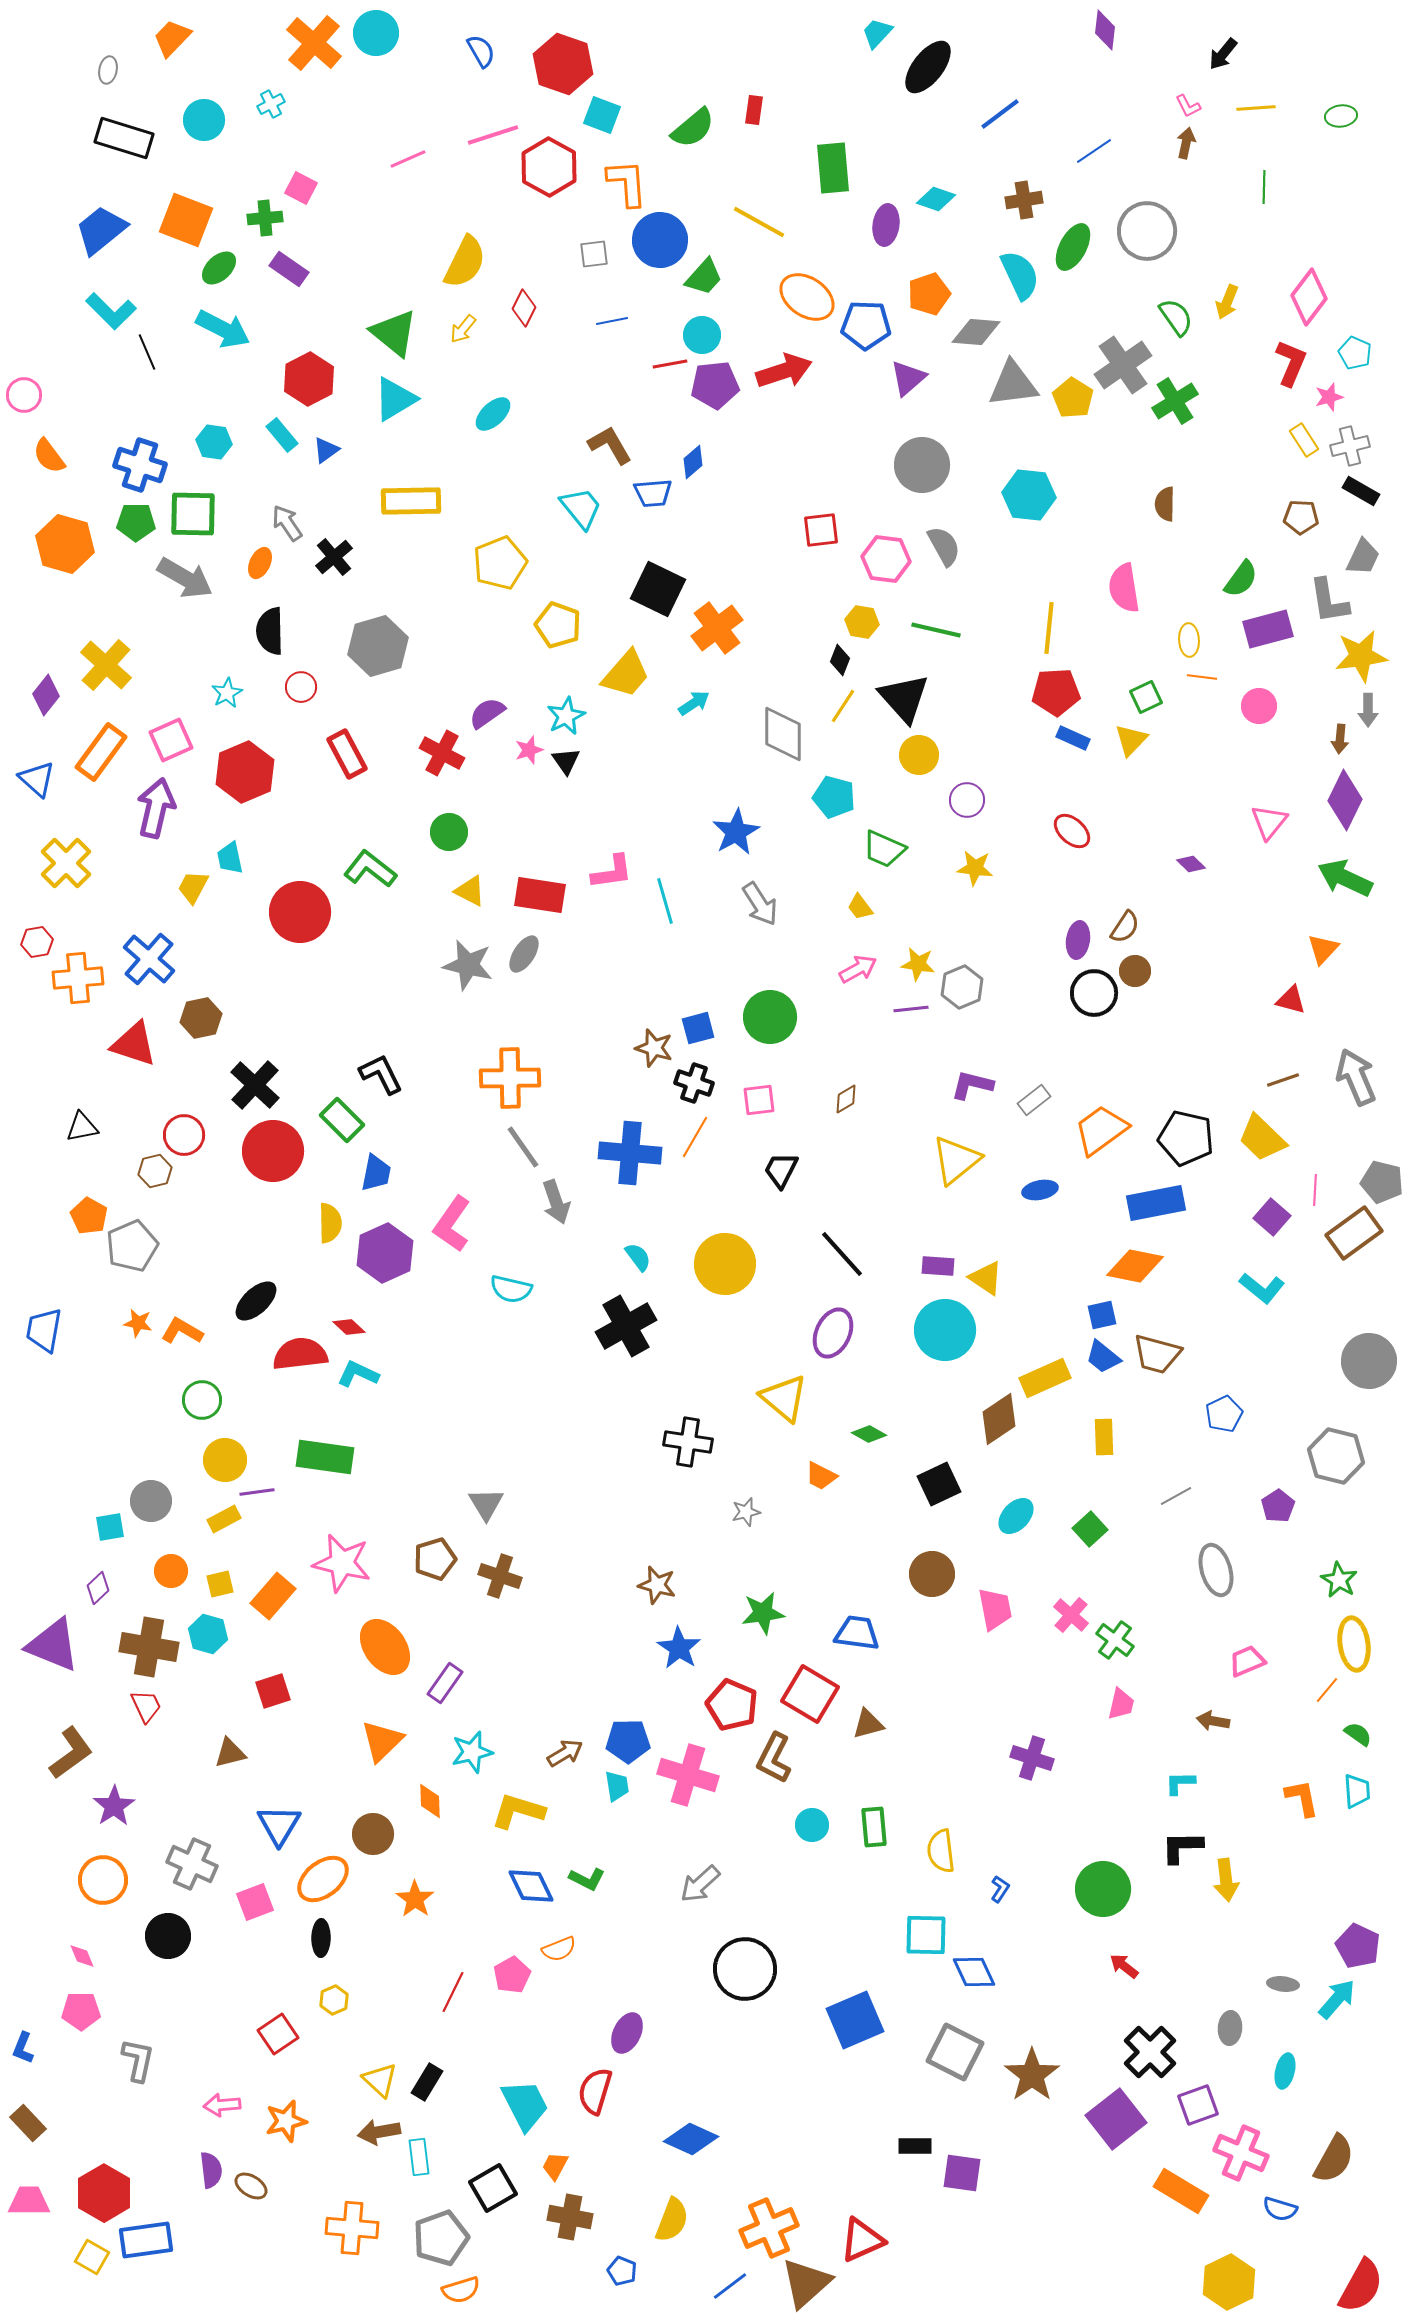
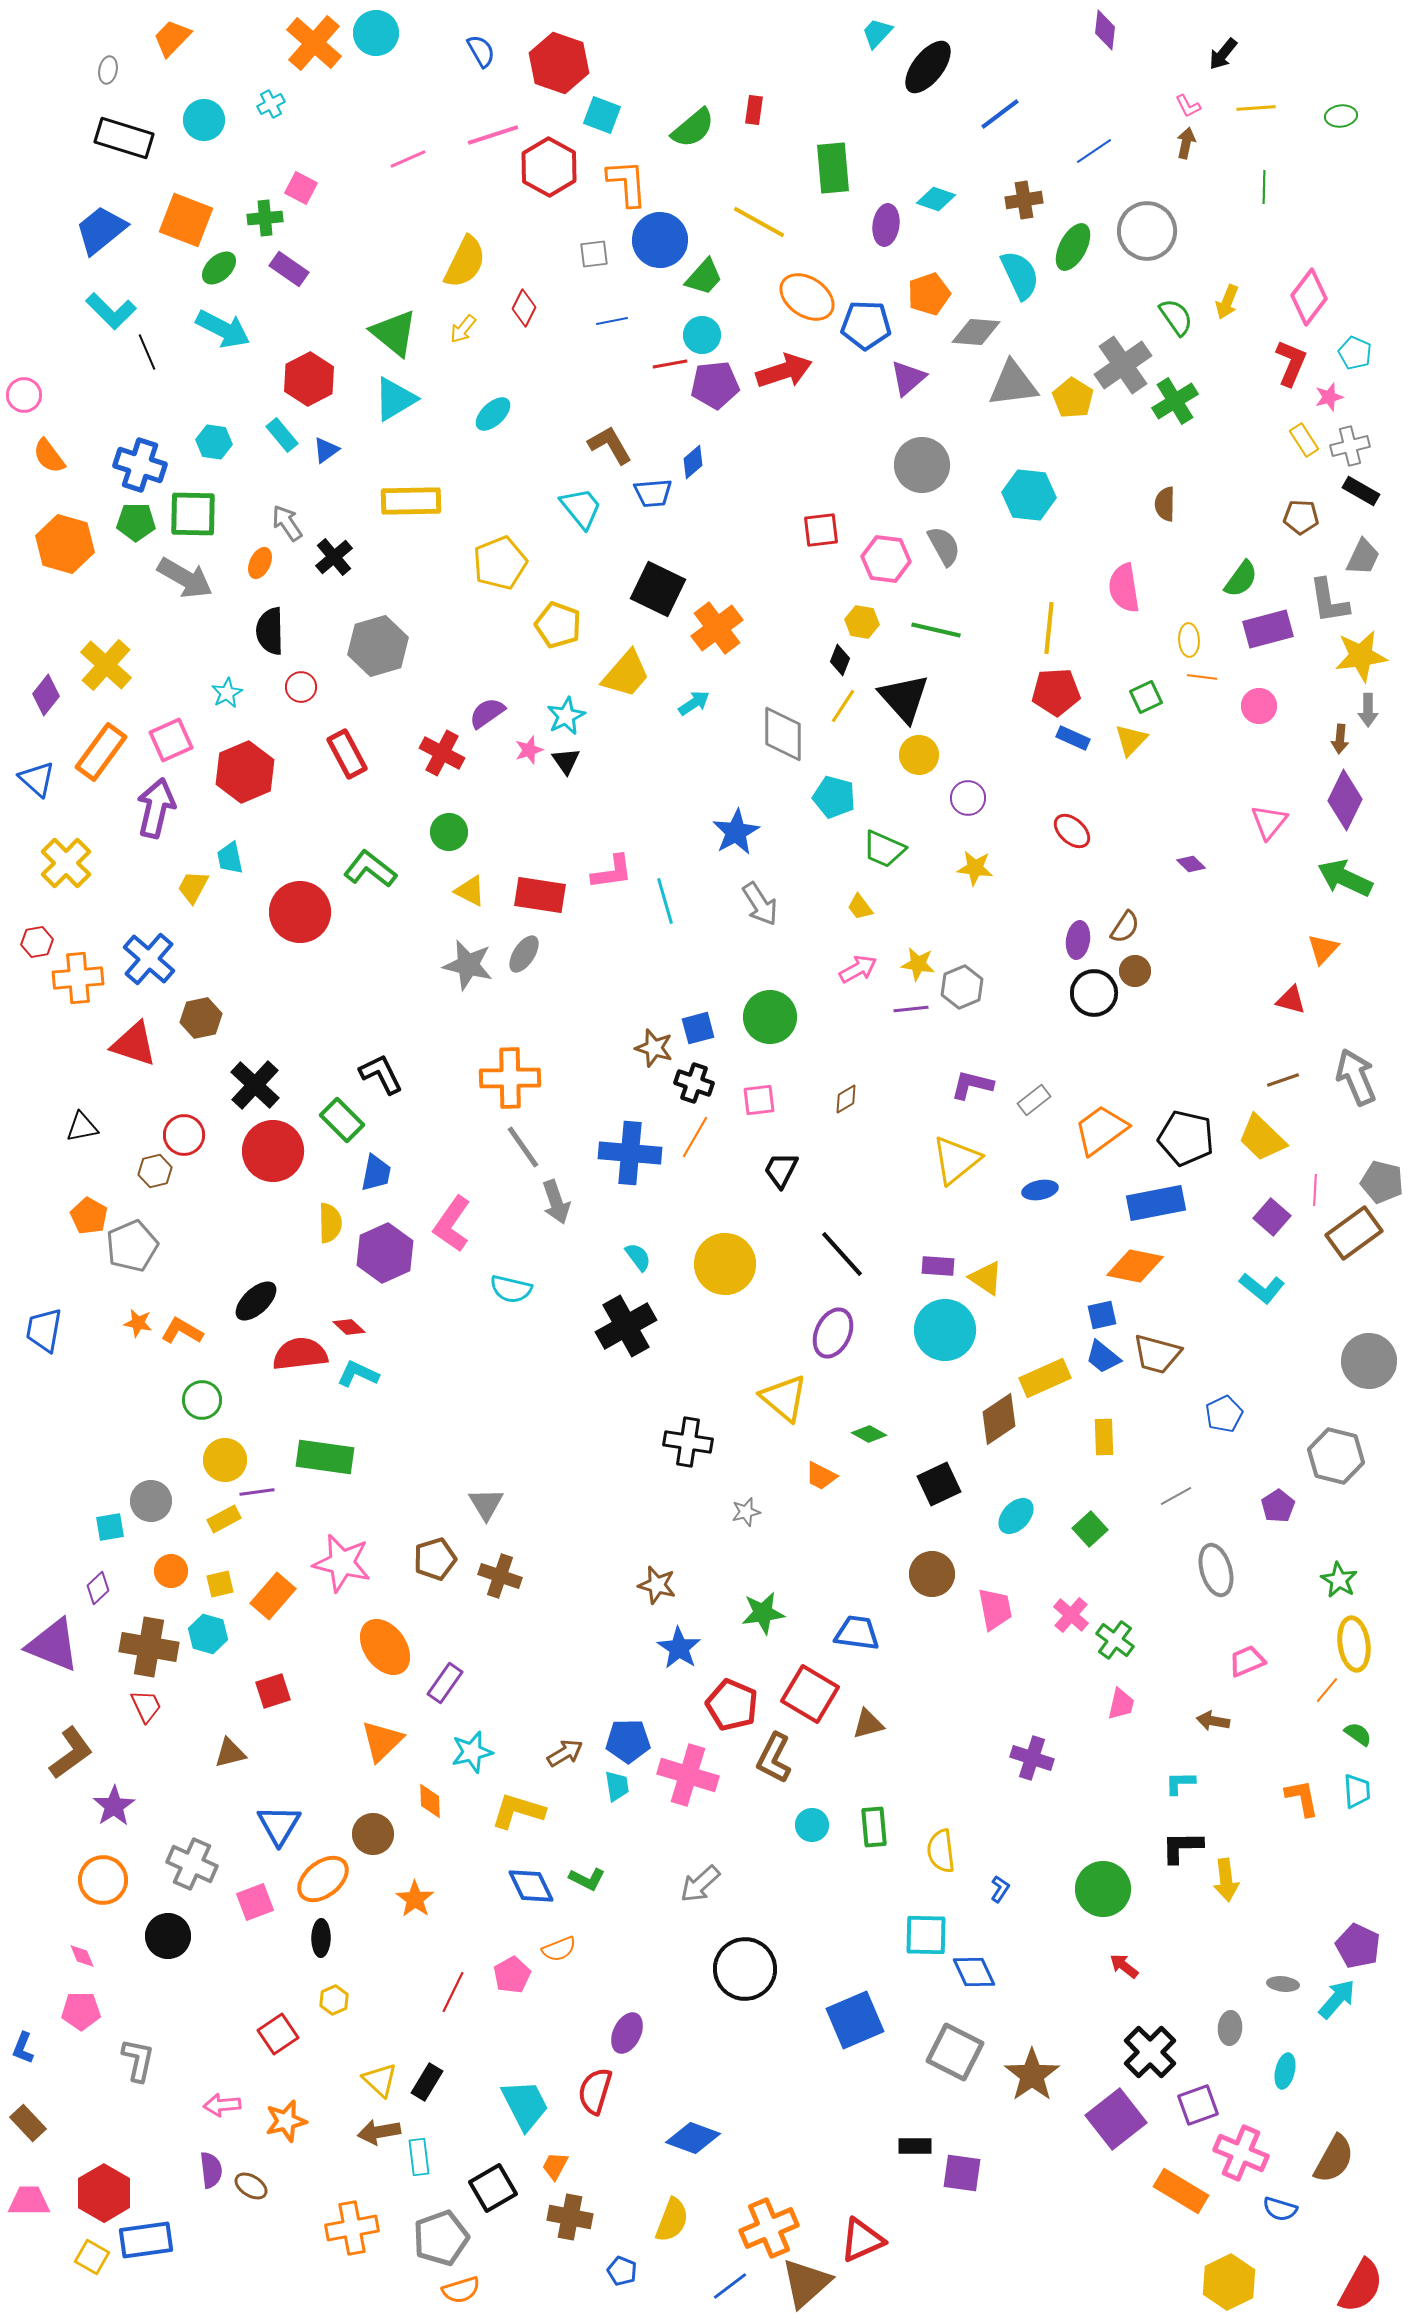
red hexagon at (563, 64): moved 4 px left, 1 px up
purple circle at (967, 800): moved 1 px right, 2 px up
blue diamond at (691, 2139): moved 2 px right, 1 px up; rotated 4 degrees counterclockwise
orange cross at (352, 2228): rotated 15 degrees counterclockwise
